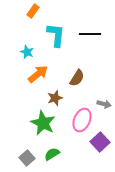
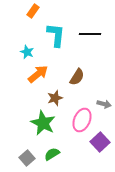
brown semicircle: moved 1 px up
